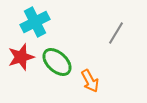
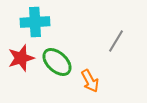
cyan cross: rotated 24 degrees clockwise
gray line: moved 8 px down
red star: moved 1 px down
